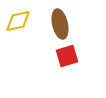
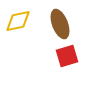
brown ellipse: rotated 8 degrees counterclockwise
